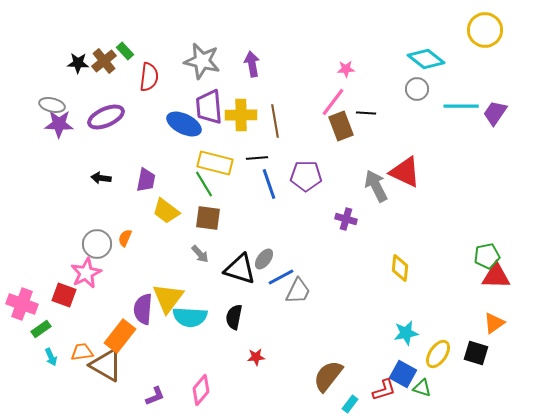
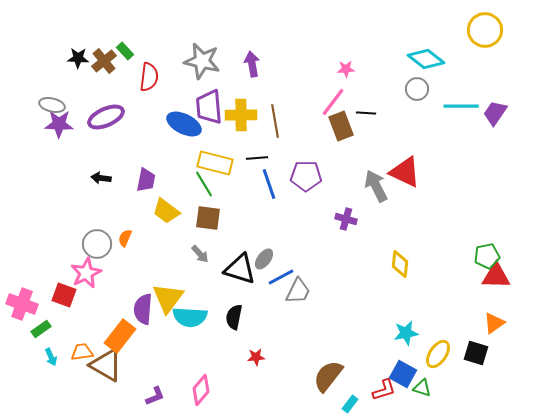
black star at (78, 63): moved 5 px up
yellow diamond at (400, 268): moved 4 px up
